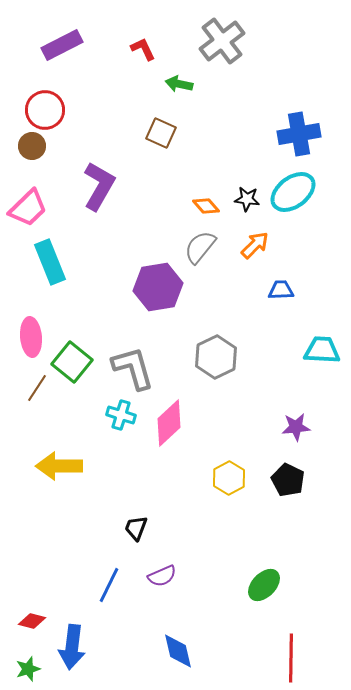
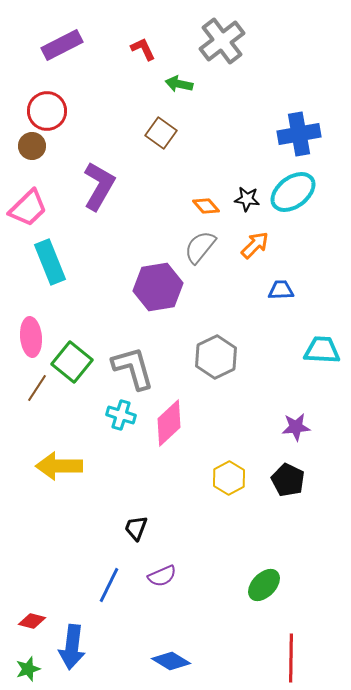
red circle: moved 2 px right, 1 px down
brown square: rotated 12 degrees clockwise
blue diamond: moved 7 px left, 10 px down; rotated 45 degrees counterclockwise
